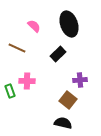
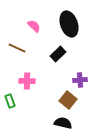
green rectangle: moved 10 px down
